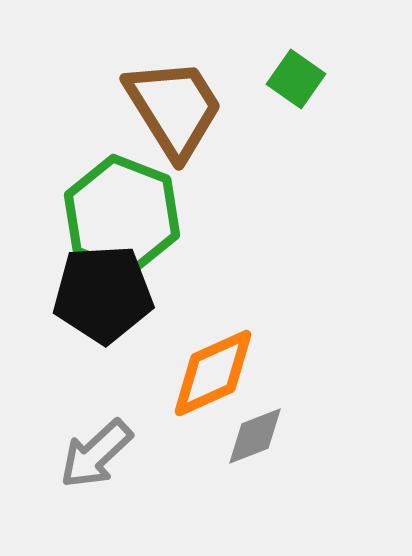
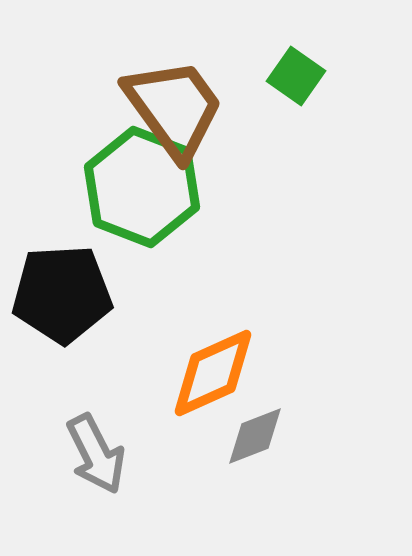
green square: moved 3 px up
brown trapezoid: rotated 4 degrees counterclockwise
green hexagon: moved 20 px right, 28 px up
black pentagon: moved 41 px left
gray arrow: rotated 74 degrees counterclockwise
